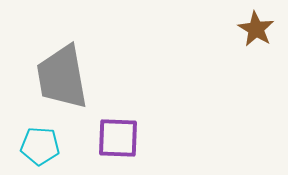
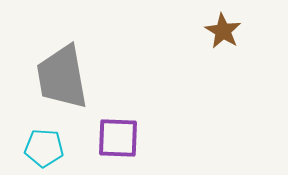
brown star: moved 33 px left, 2 px down
cyan pentagon: moved 4 px right, 2 px down
